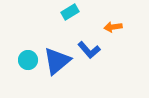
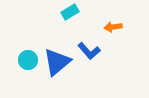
blue L-shape: moved 1 px down
blue triangle: moved 1 px down
